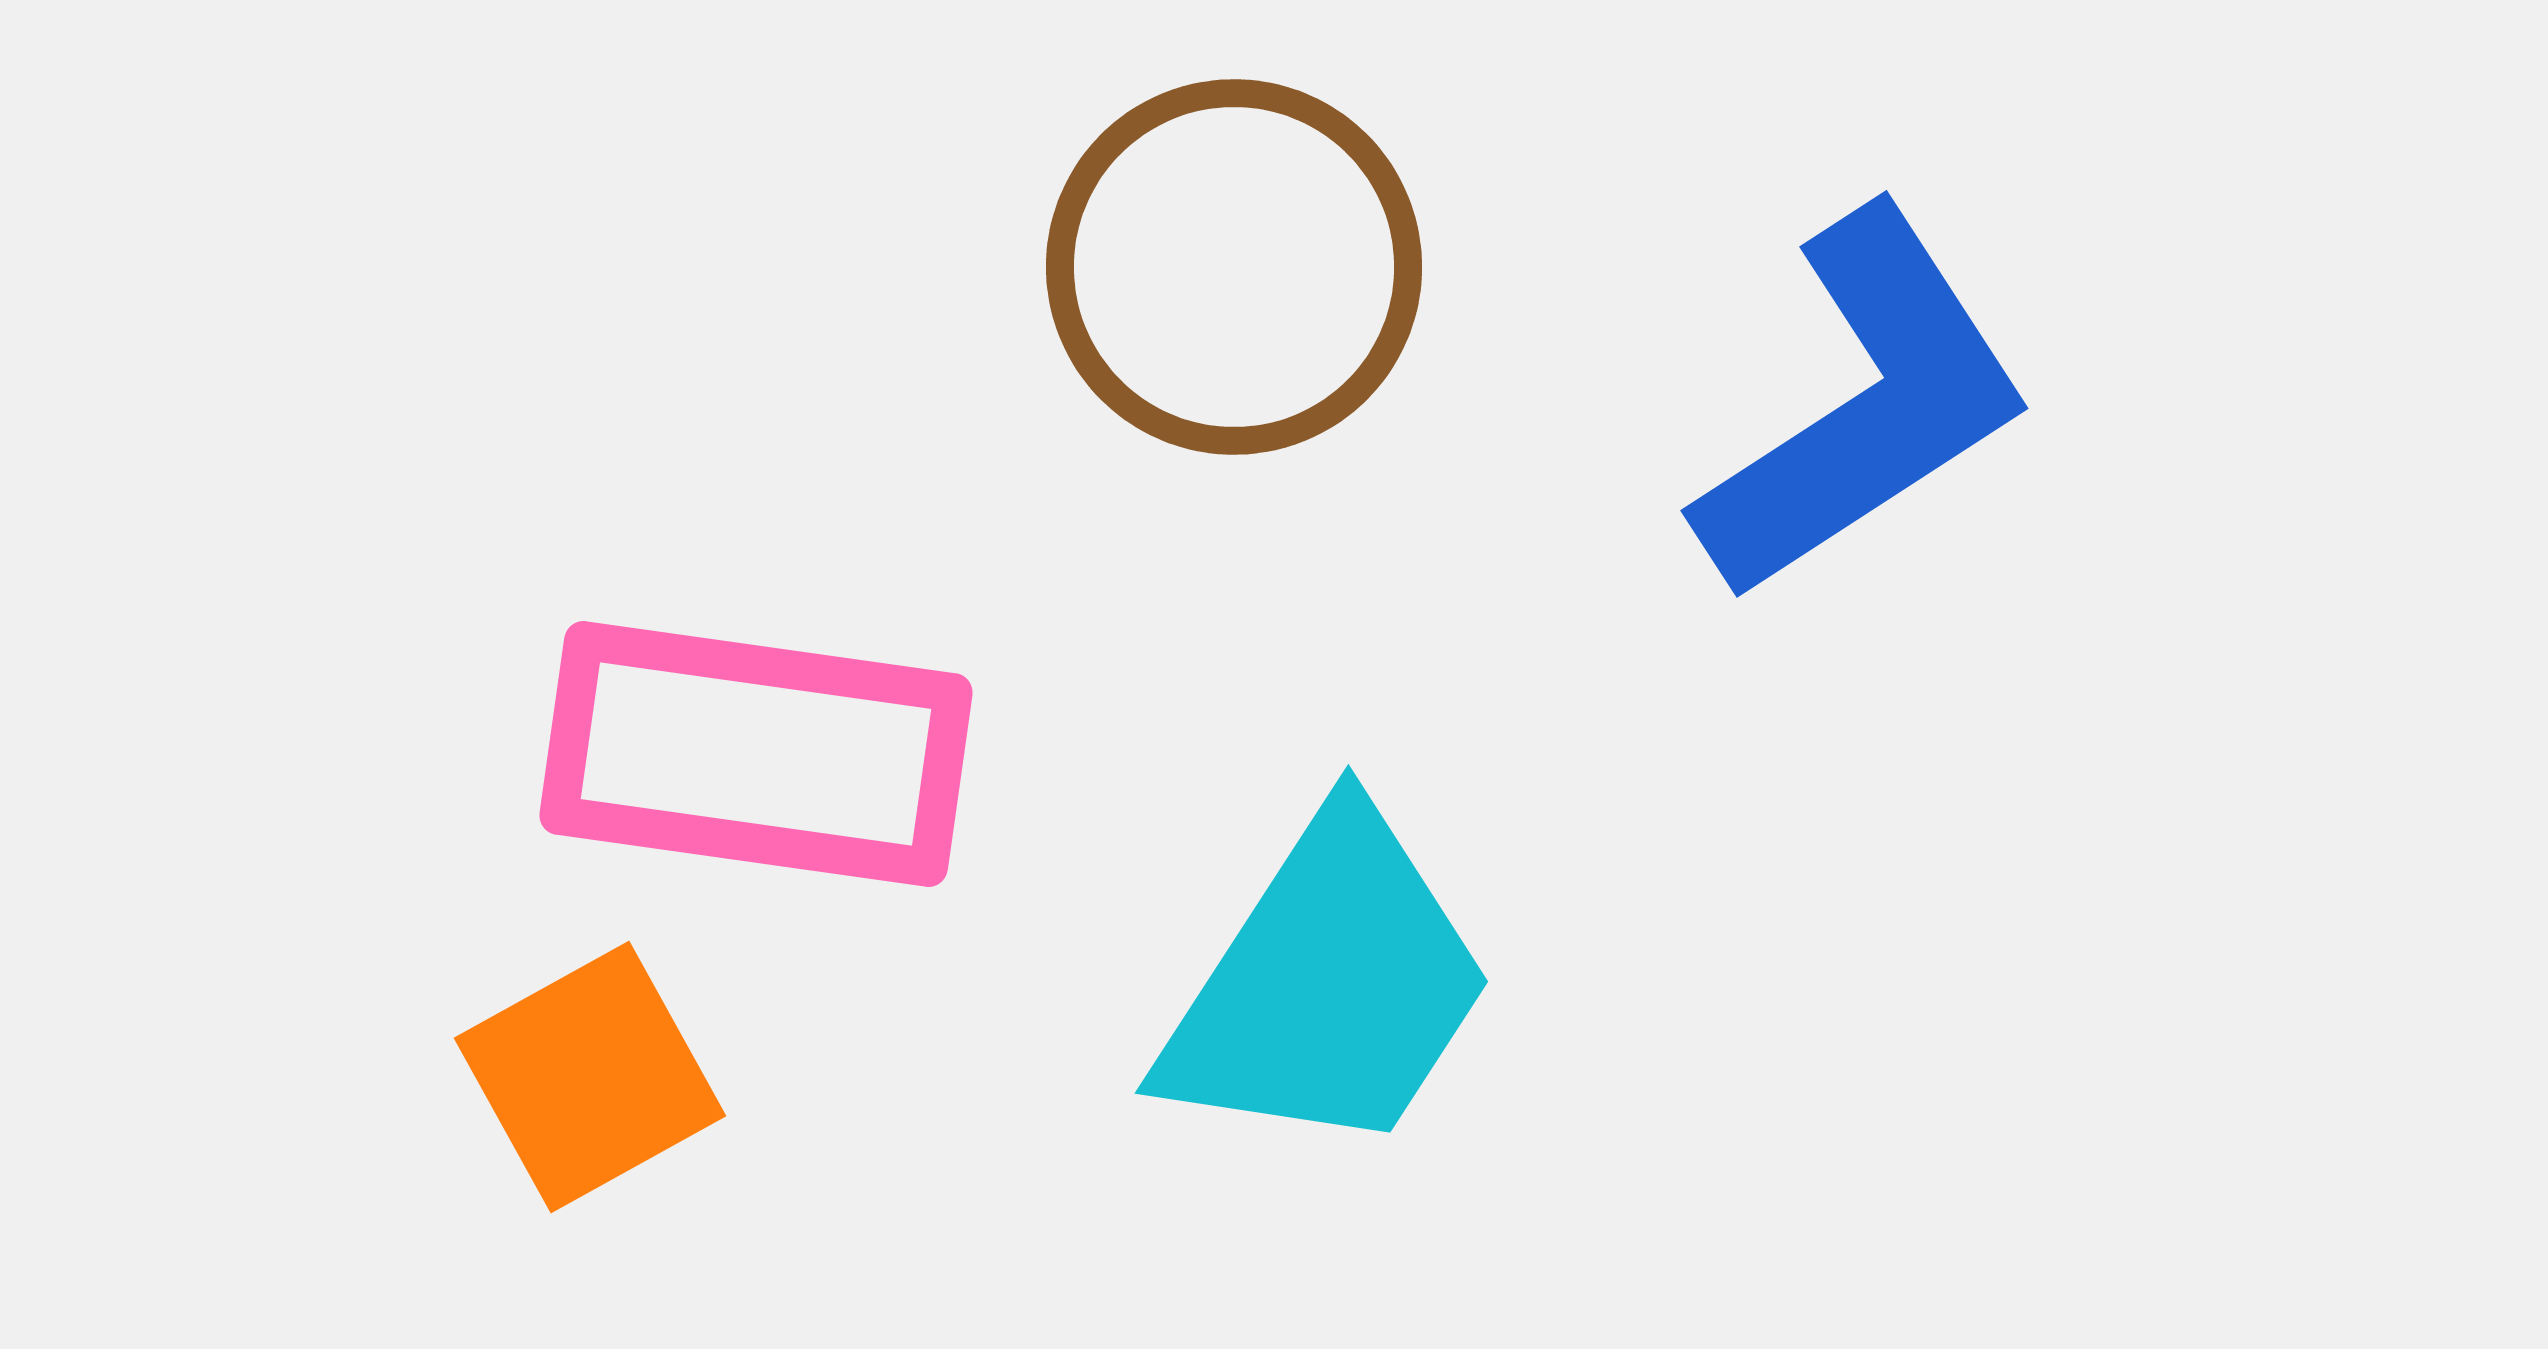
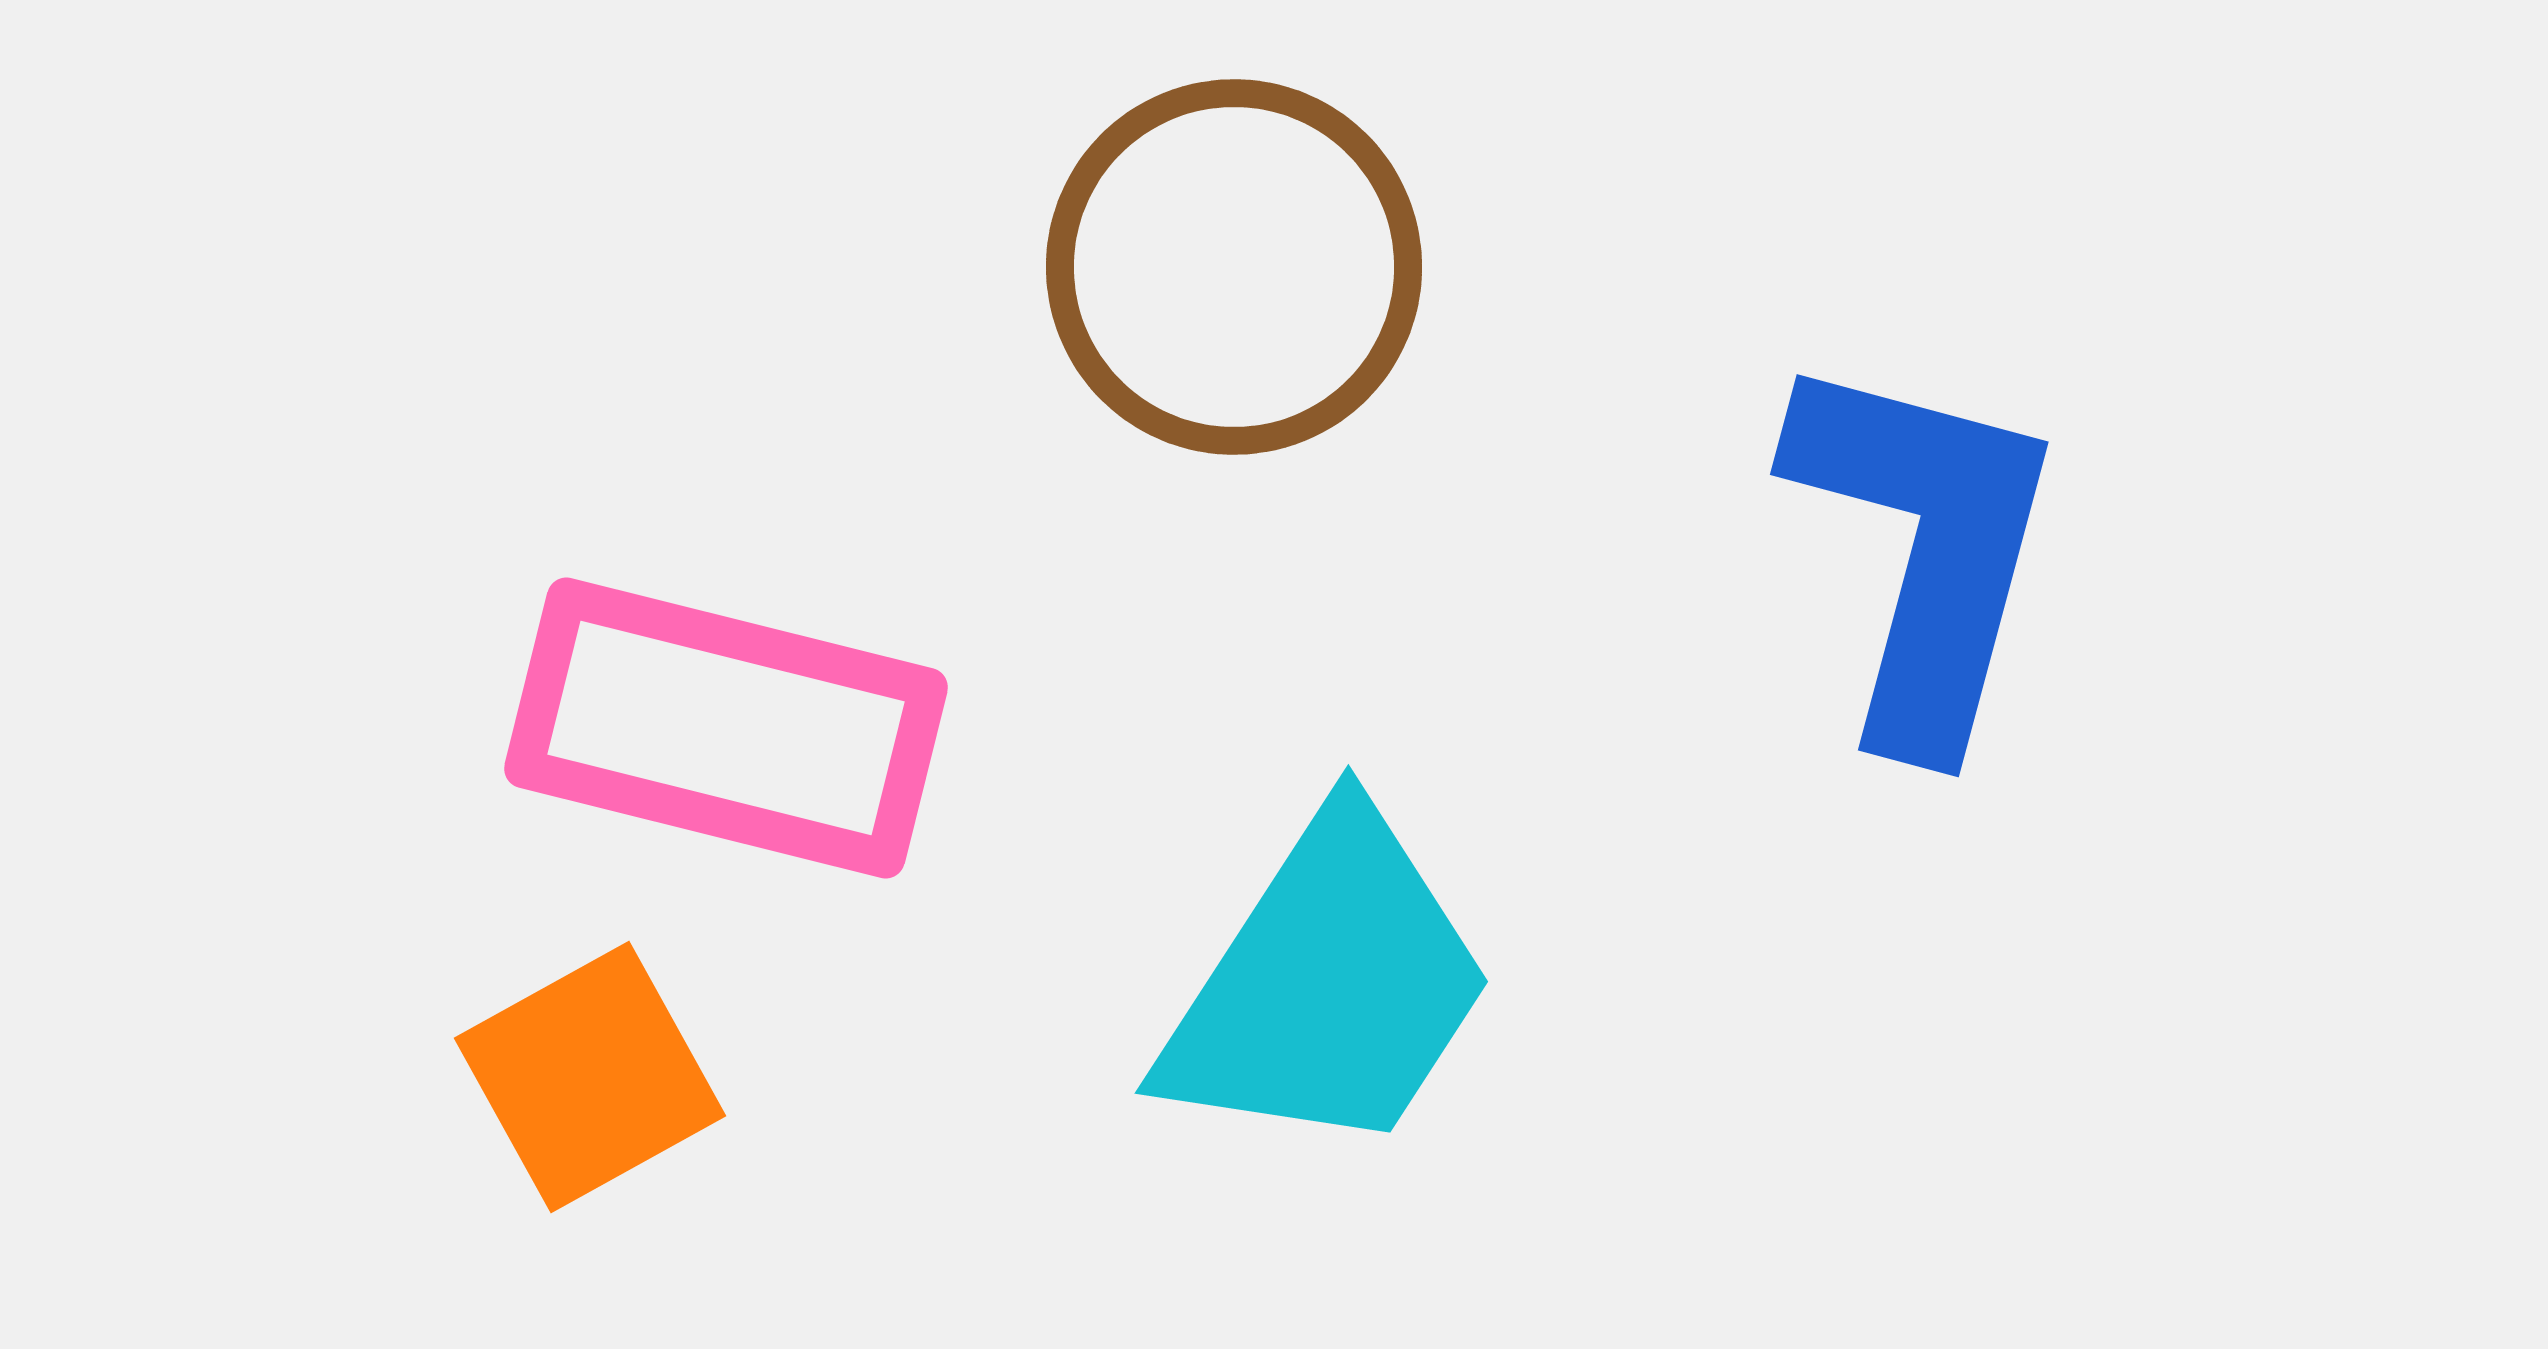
blue L-shape: moved 60 px right, 144 px down; rotated 42 degrees counterclockwise
pink rectangle: moved 30 px left, 26 px up; rotated 6 degrees clockwise
